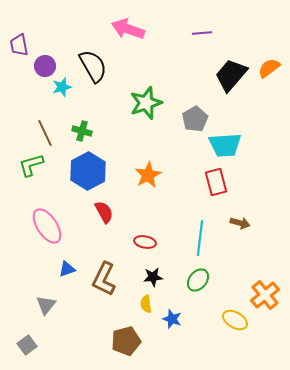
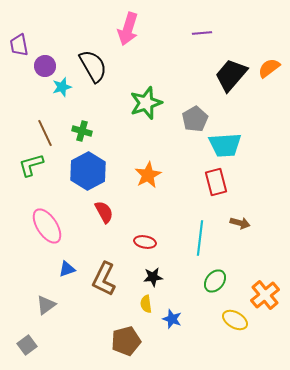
pink arrow: rotated 92 degrees counterclockwise
green ellipse: moved 17 px right, 1 px down
gray triangle: rotated 15 degrees clockwise
